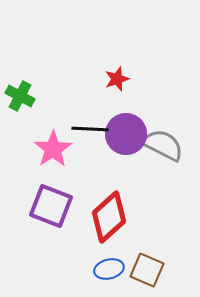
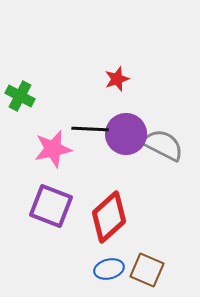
pink star: rotated 21 degrees clockwise
